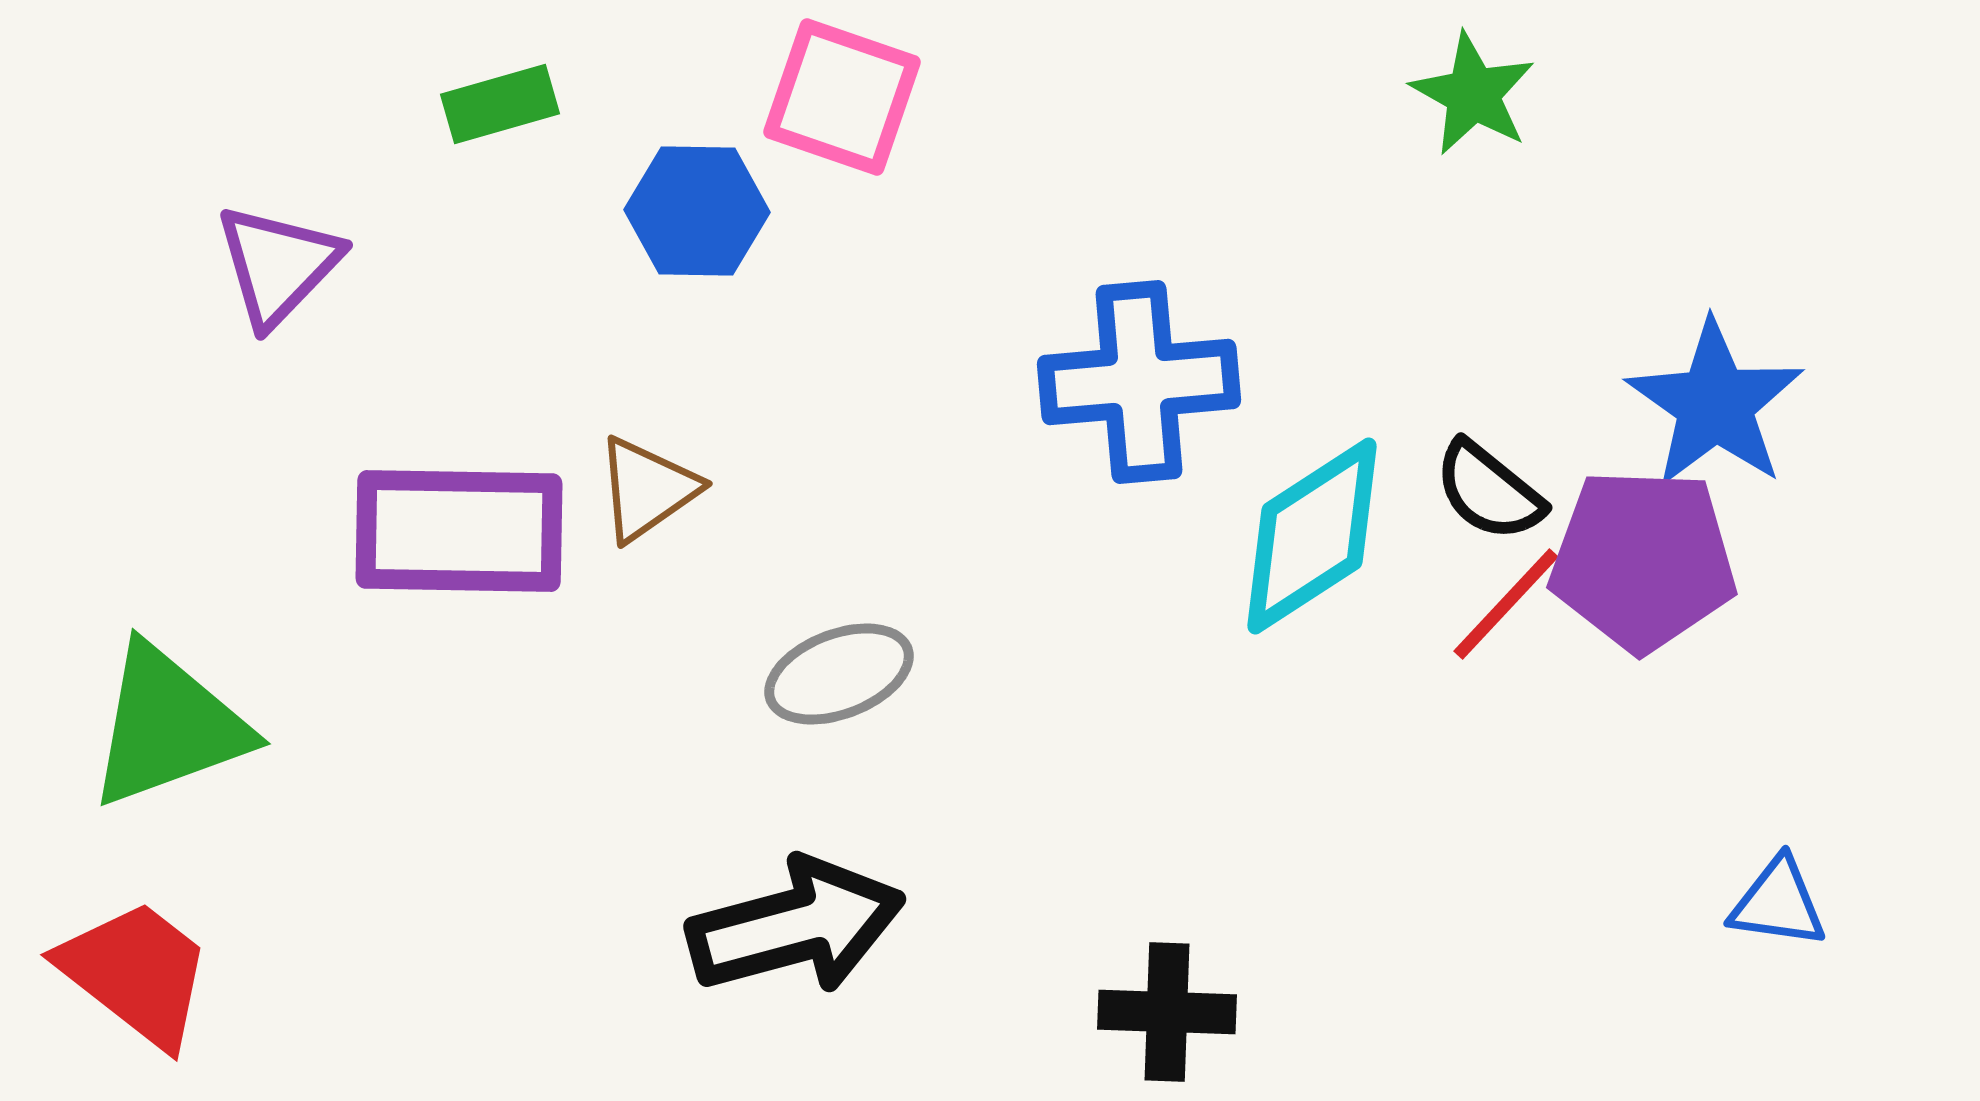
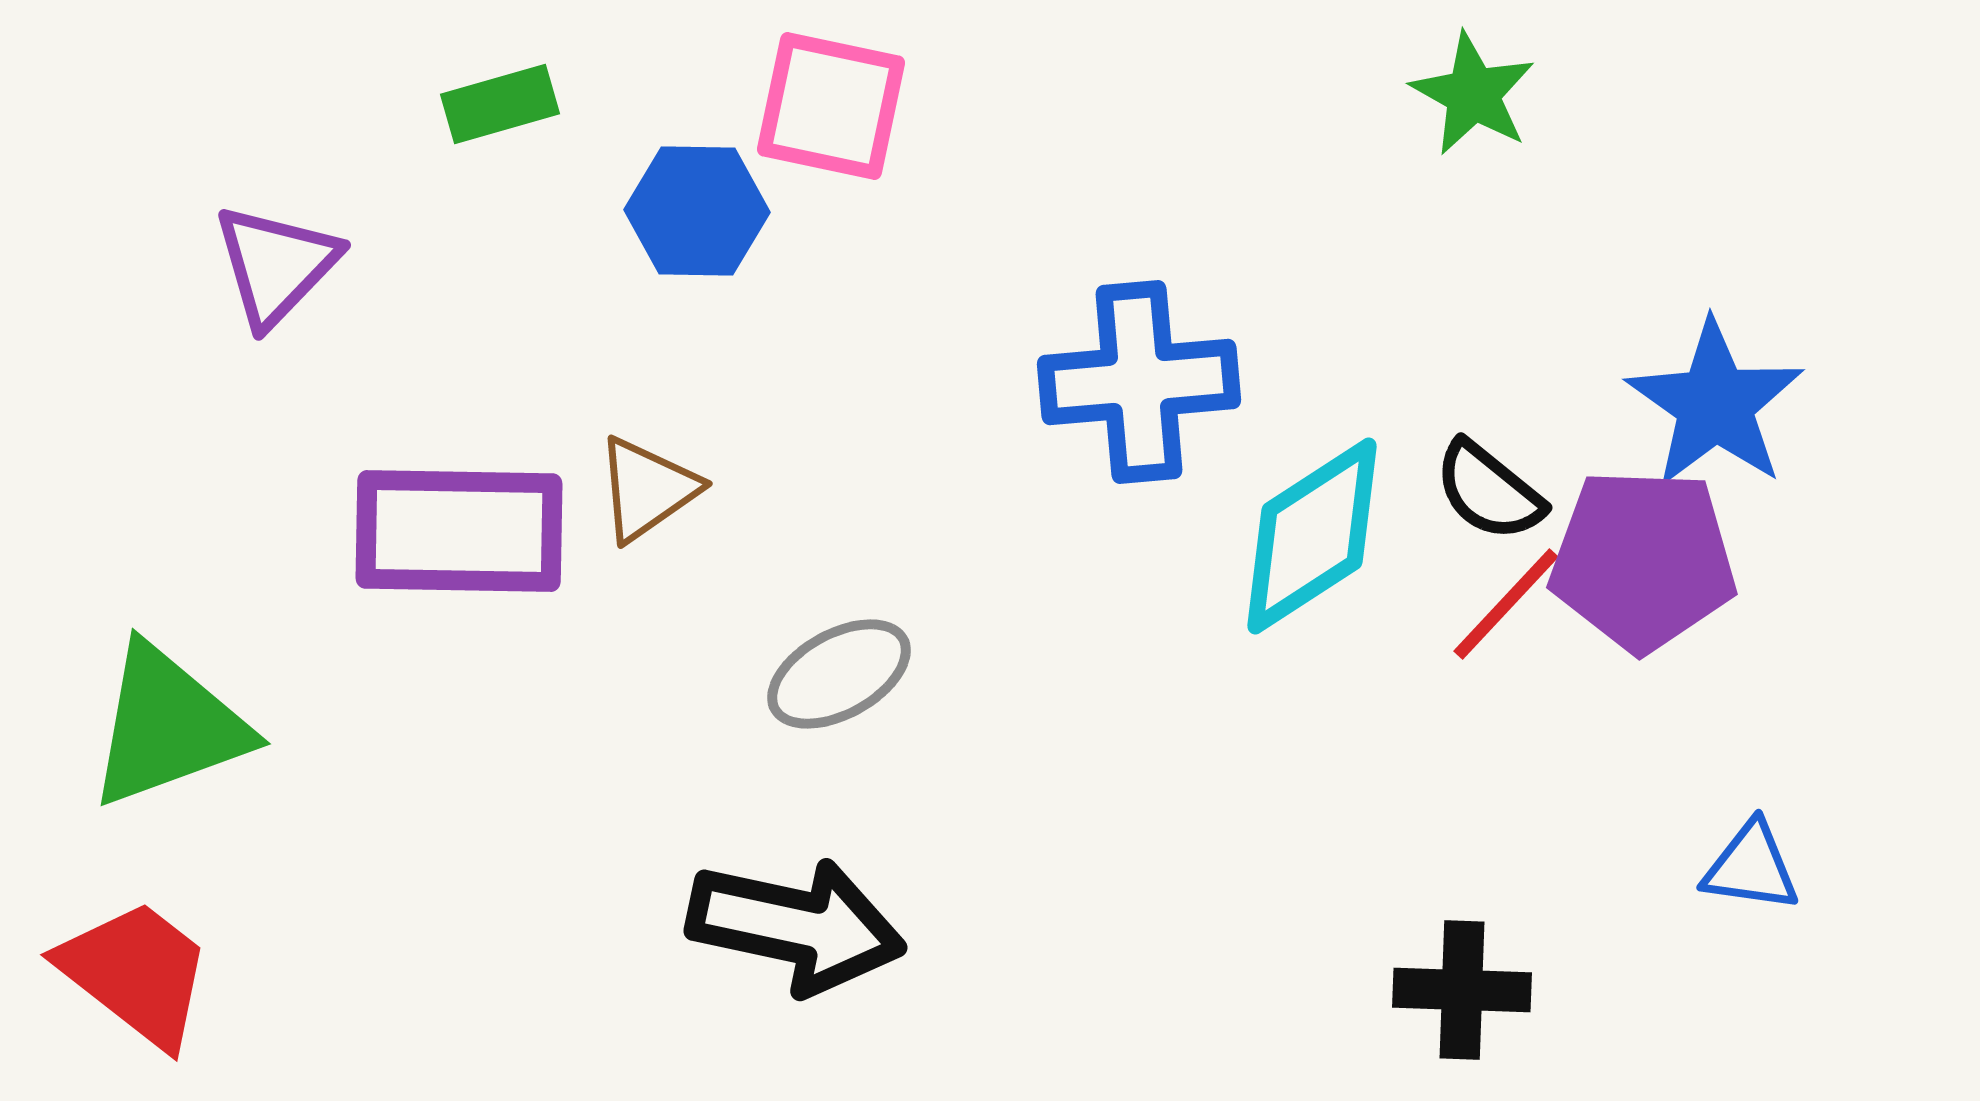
pink square: moved 11 px left, 9 px down; rotated 7 degrees counterclockwise
purple triangle: moved 2 px left
gray ellipse: rotated 8 degrees counterclockwise
blue triangle: moved 27 px left, 36 px up
black arrow: rotated 27 degrees clockwise
black cross: moved 295 px right, 22 px up
